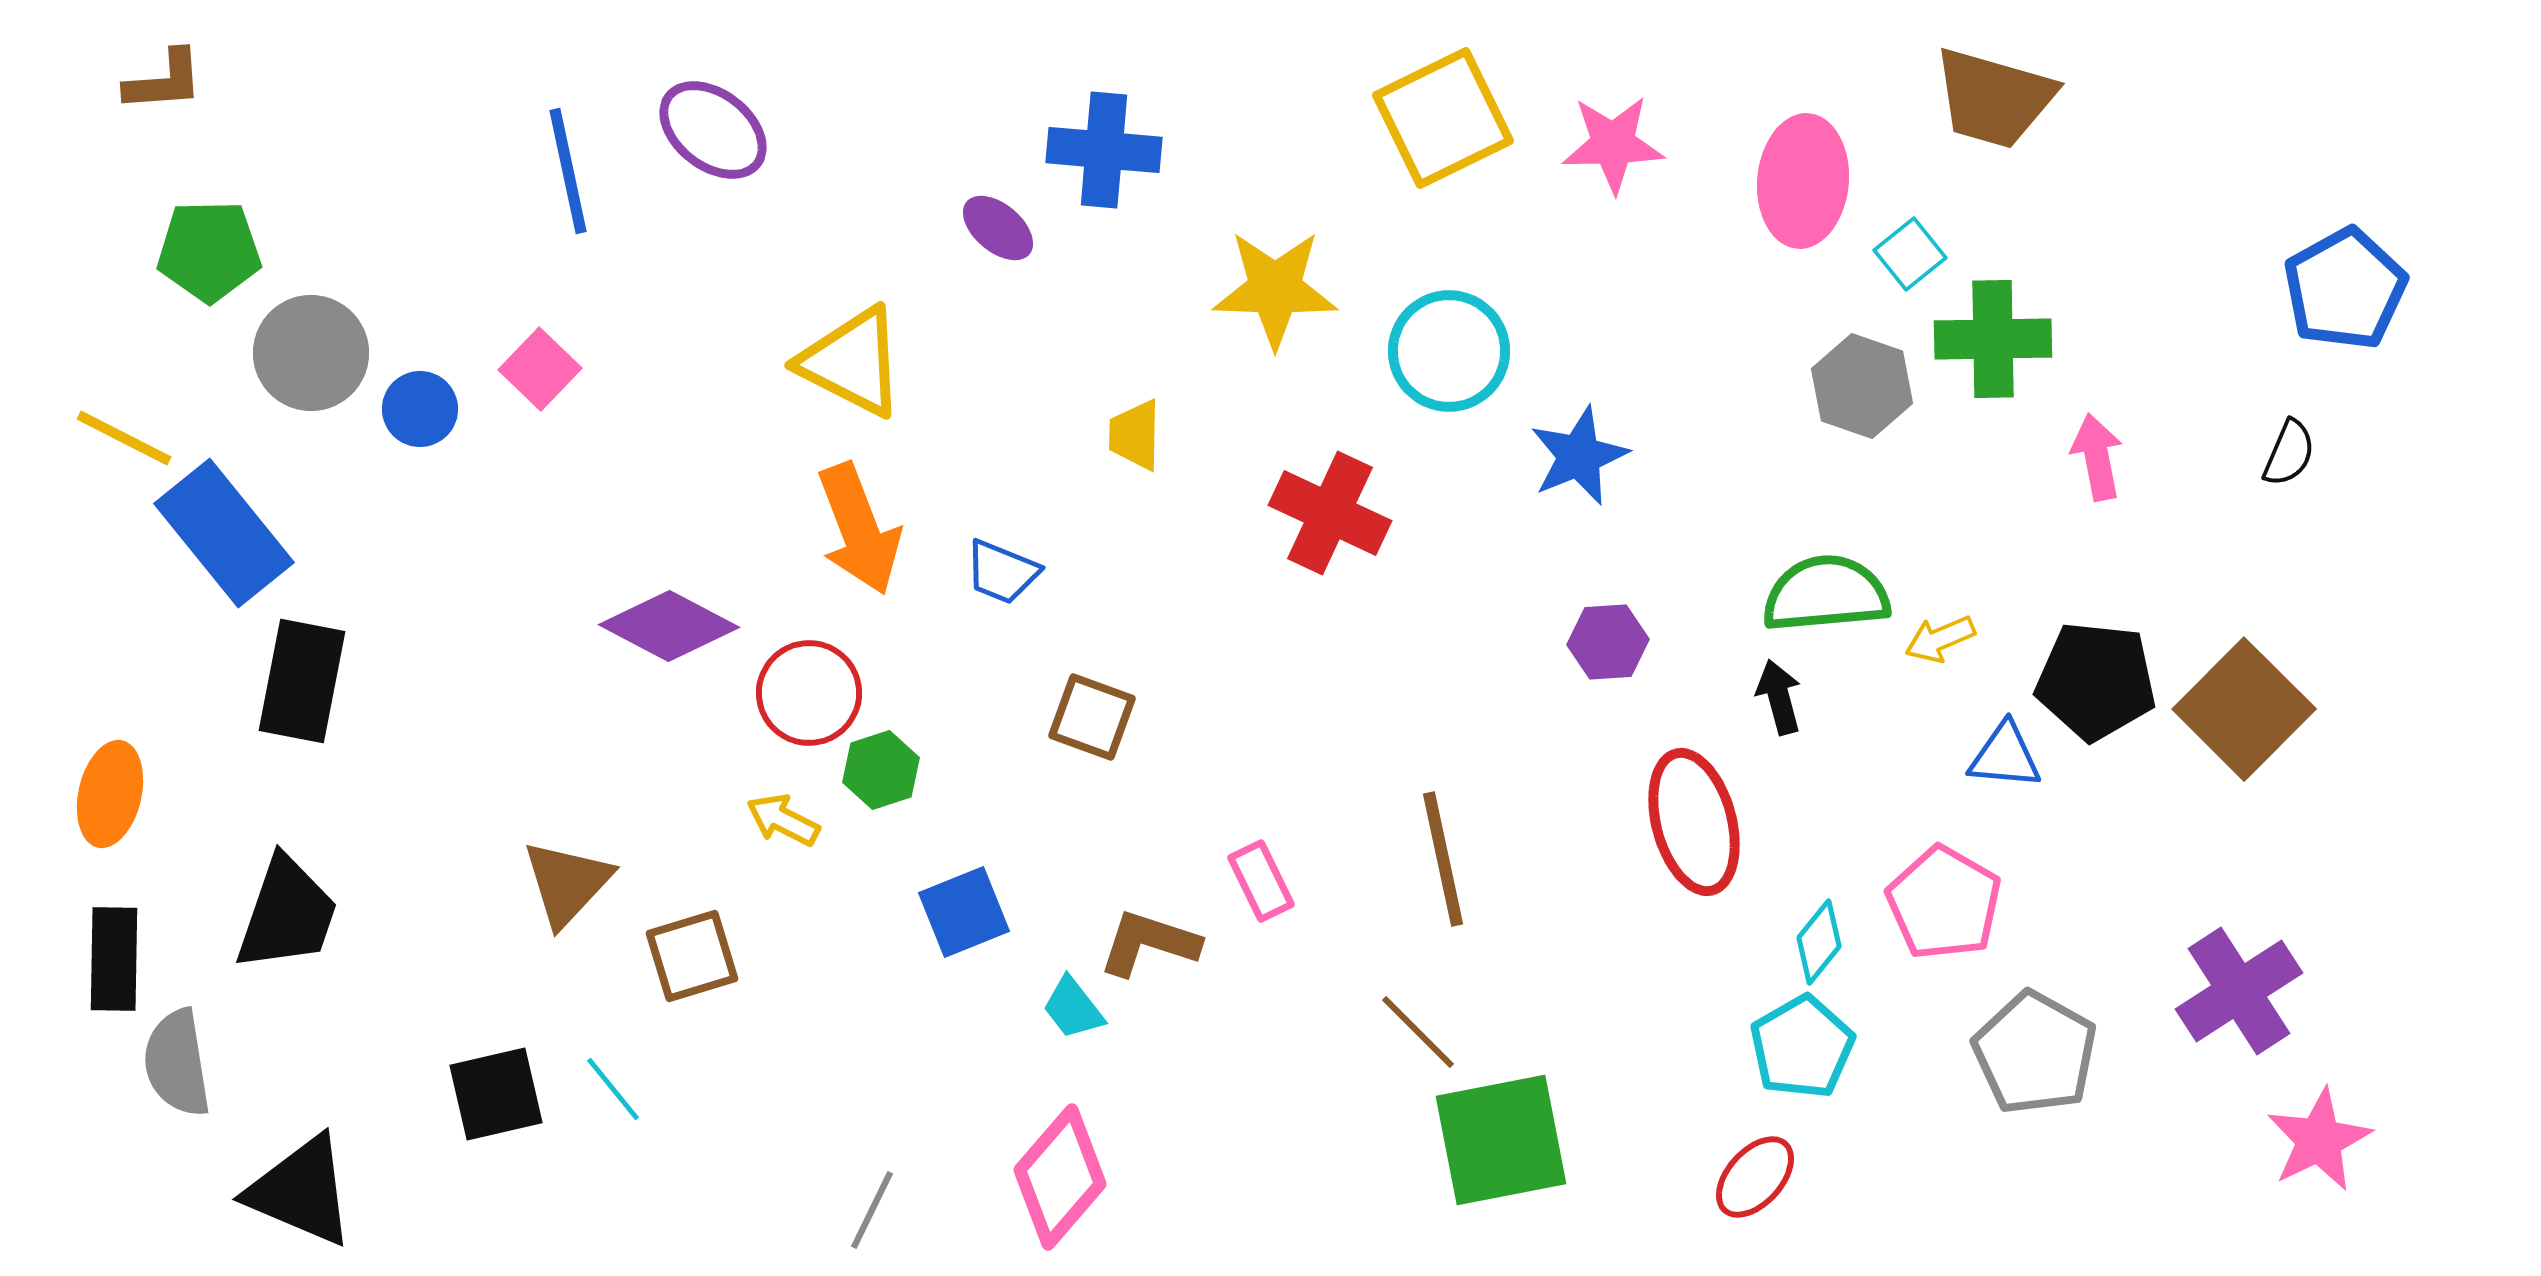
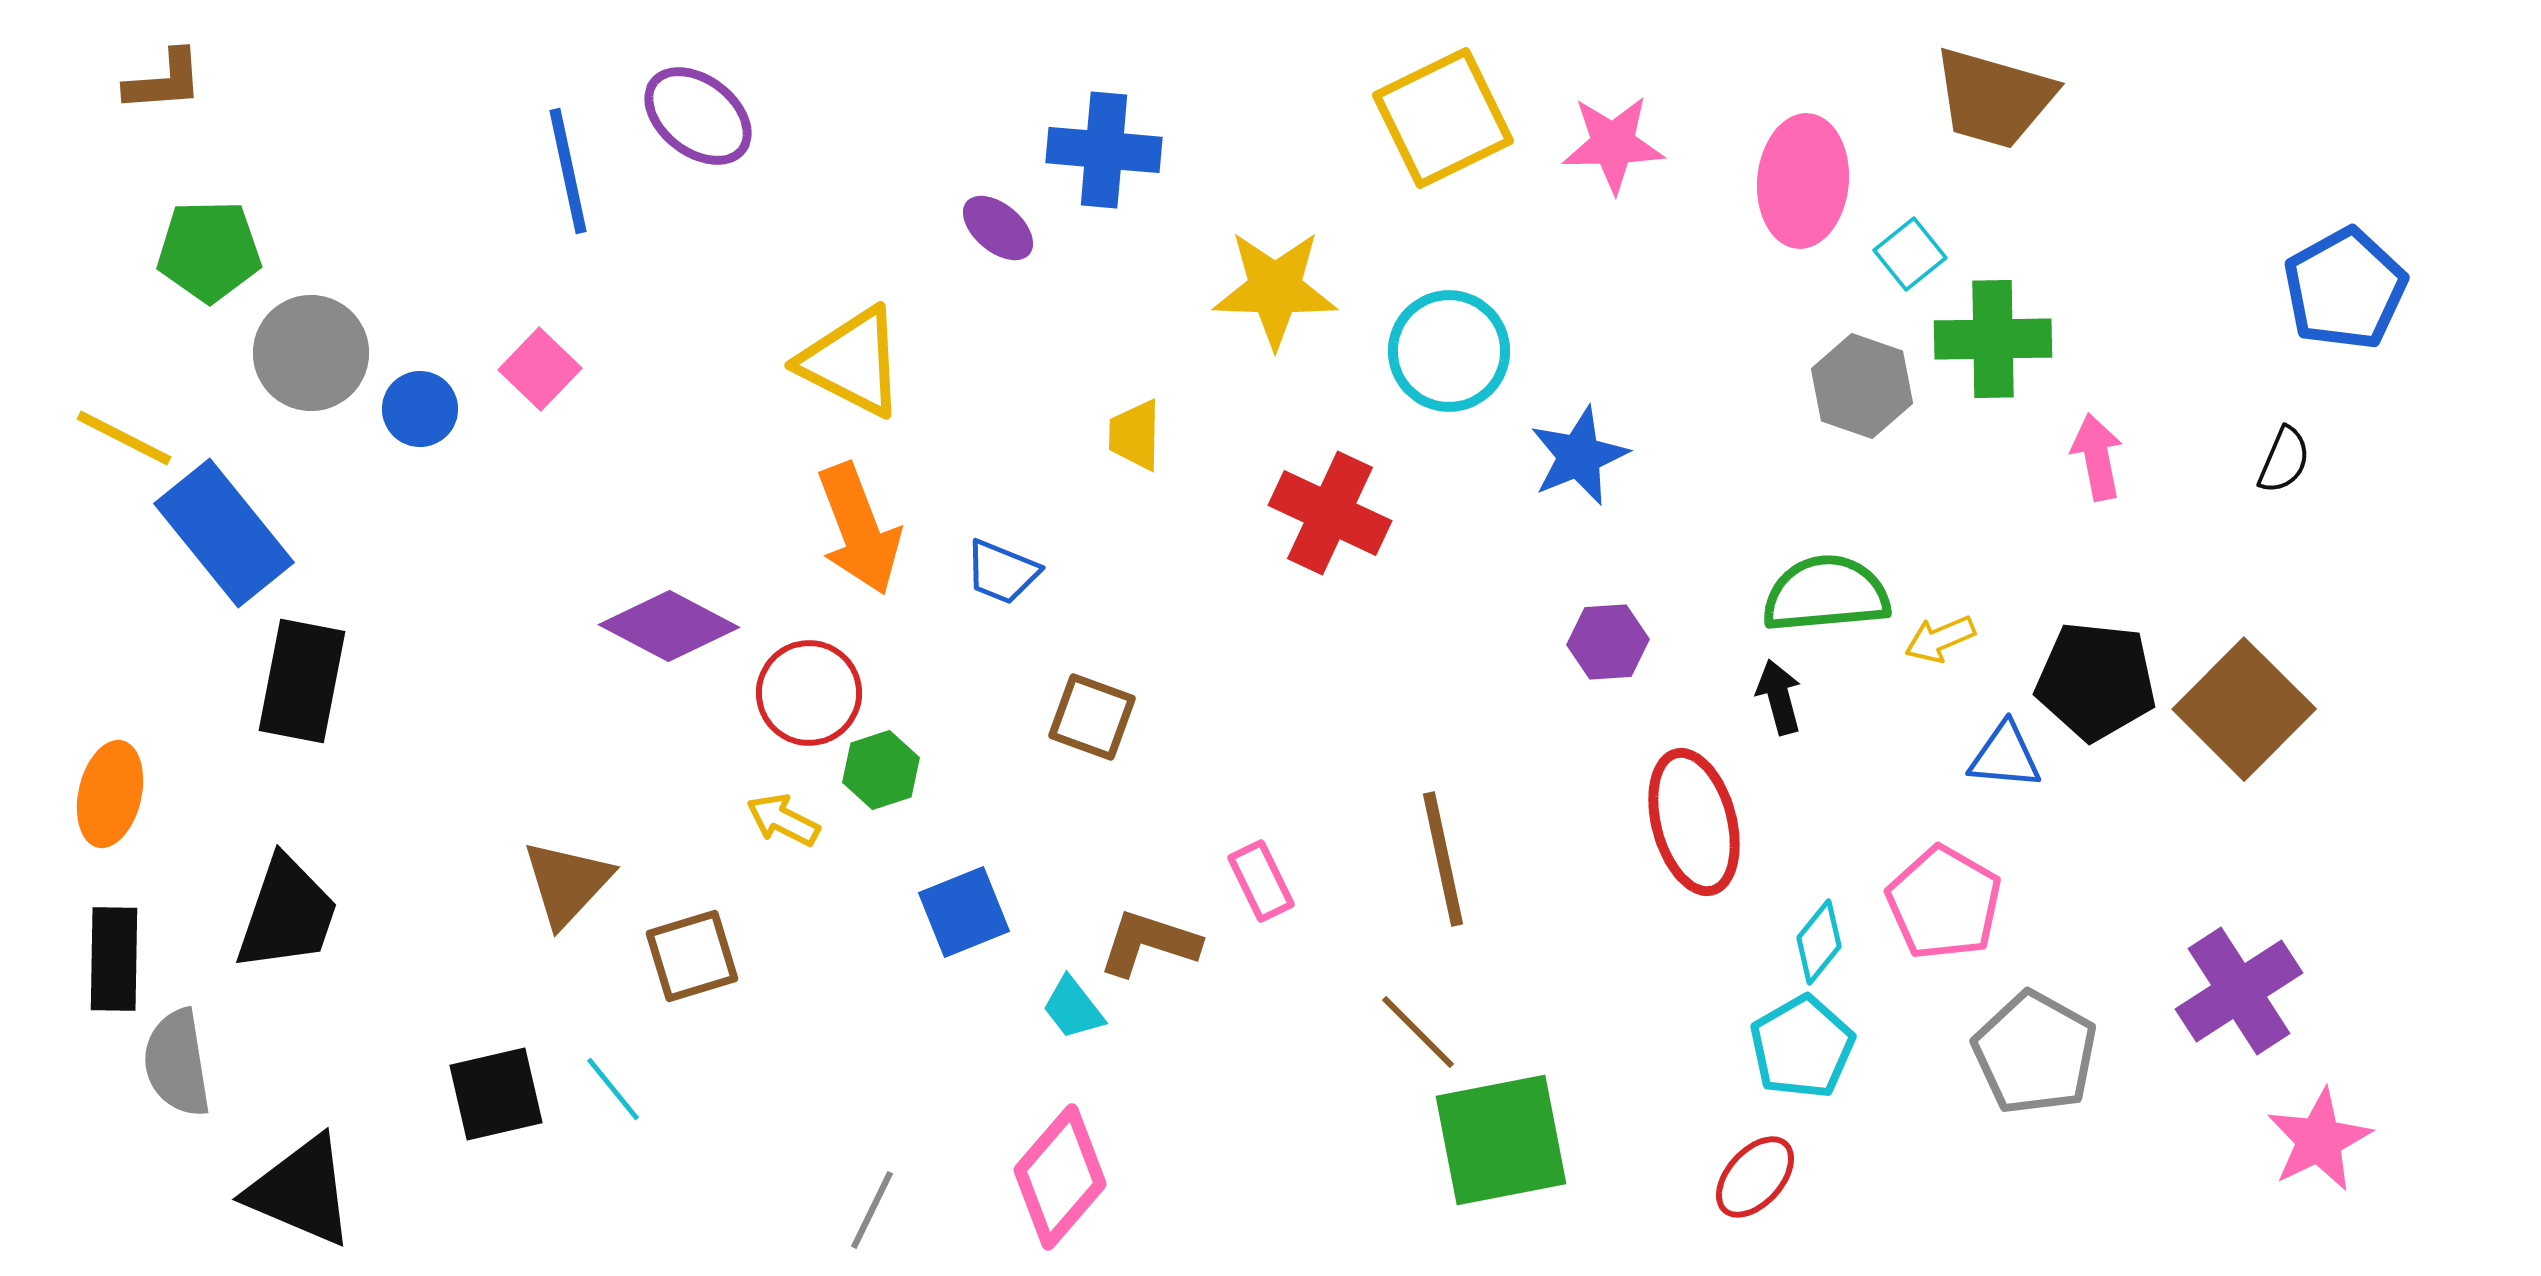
purple ellipse at (713, 130): moved 15 px left, 14 px up
black semicircle at (2289, 453): moved 5 px left, 7 px down
